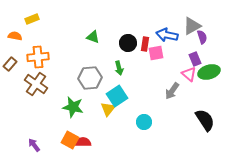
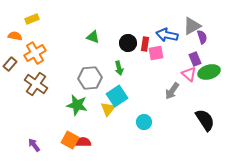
orange cross: moved 3 px left, 4 px up; rotated 25 degrees counterclockwise
green star: moved 4 px right, 2 px up
